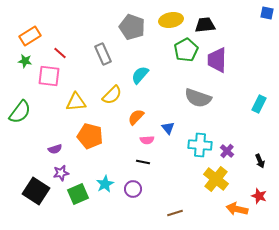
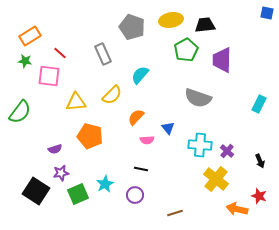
purple trapezoid: moved 5 px right
black line: moved 2 px left, 7 px down
purple circle: moved 2 px right, 6 px down
